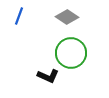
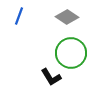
black L-shape: moved 3 px right, 1 px down; rotated 35 degrees clockwise
